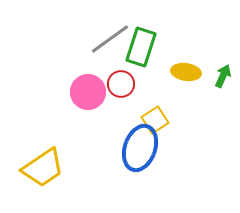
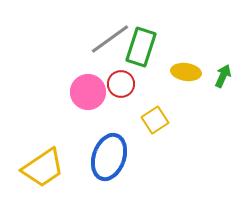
blue ellipse: moved 31 px left, 9 px down
